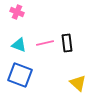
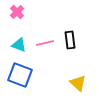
pink cross: rotated 24 degrees clockwise
black rectangle: moved 3 px right, 3 px up
